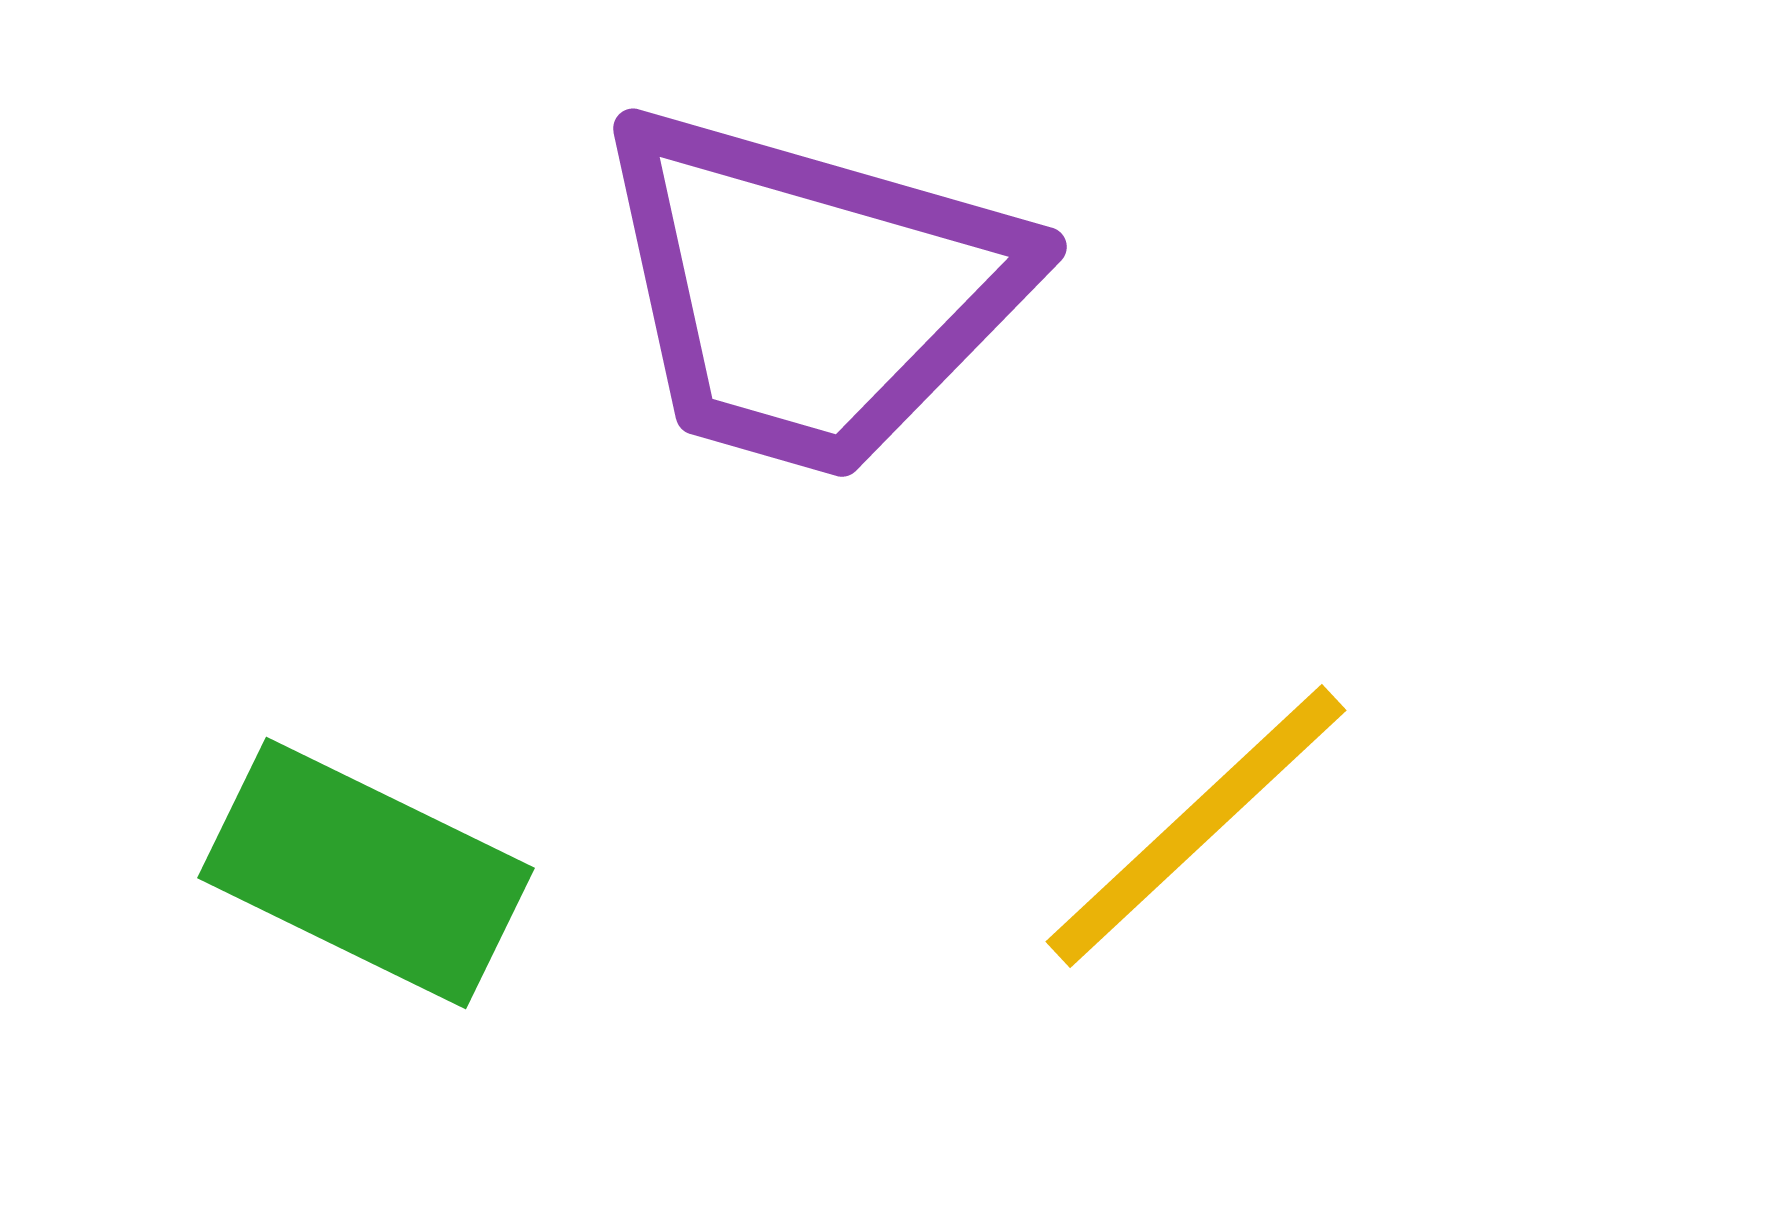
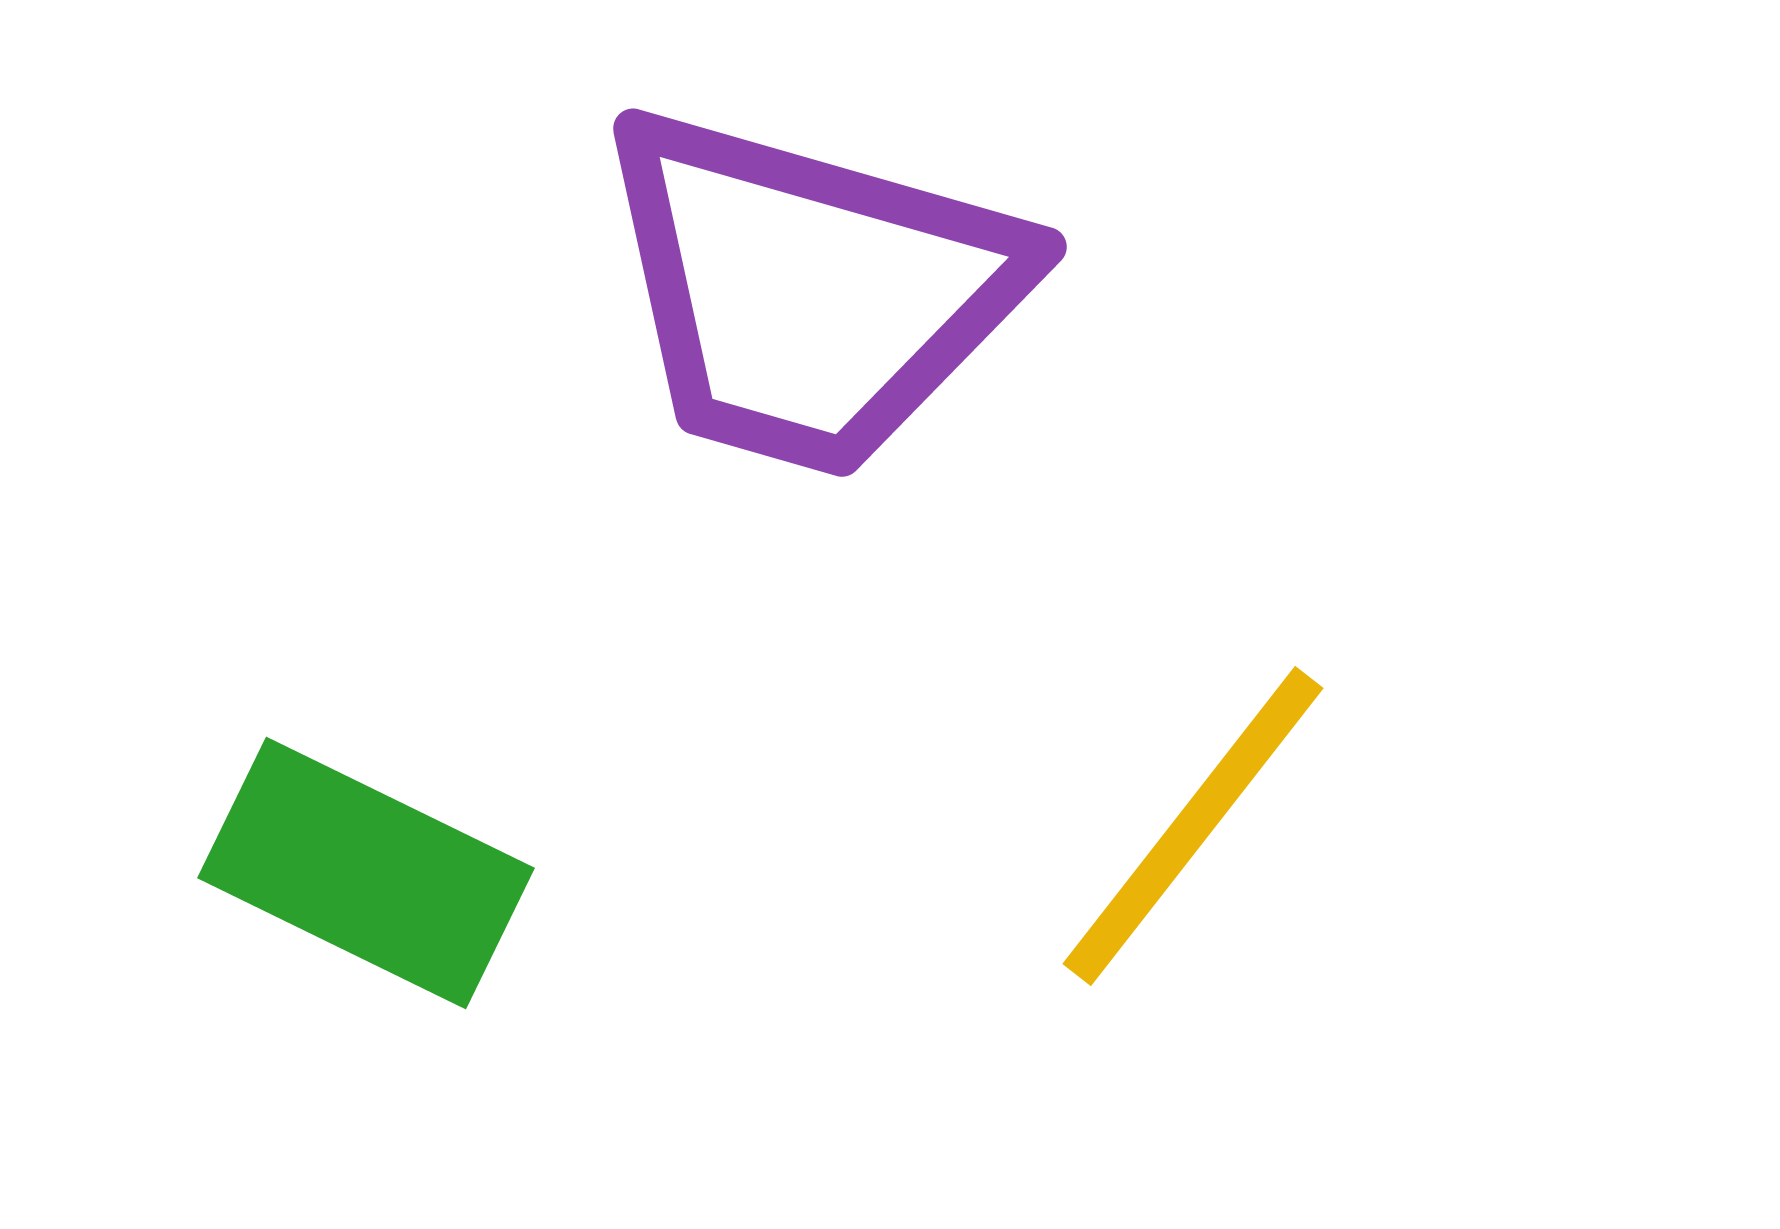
yellow line: moved 3 px left; rotated 9 degrees counterclockwise
